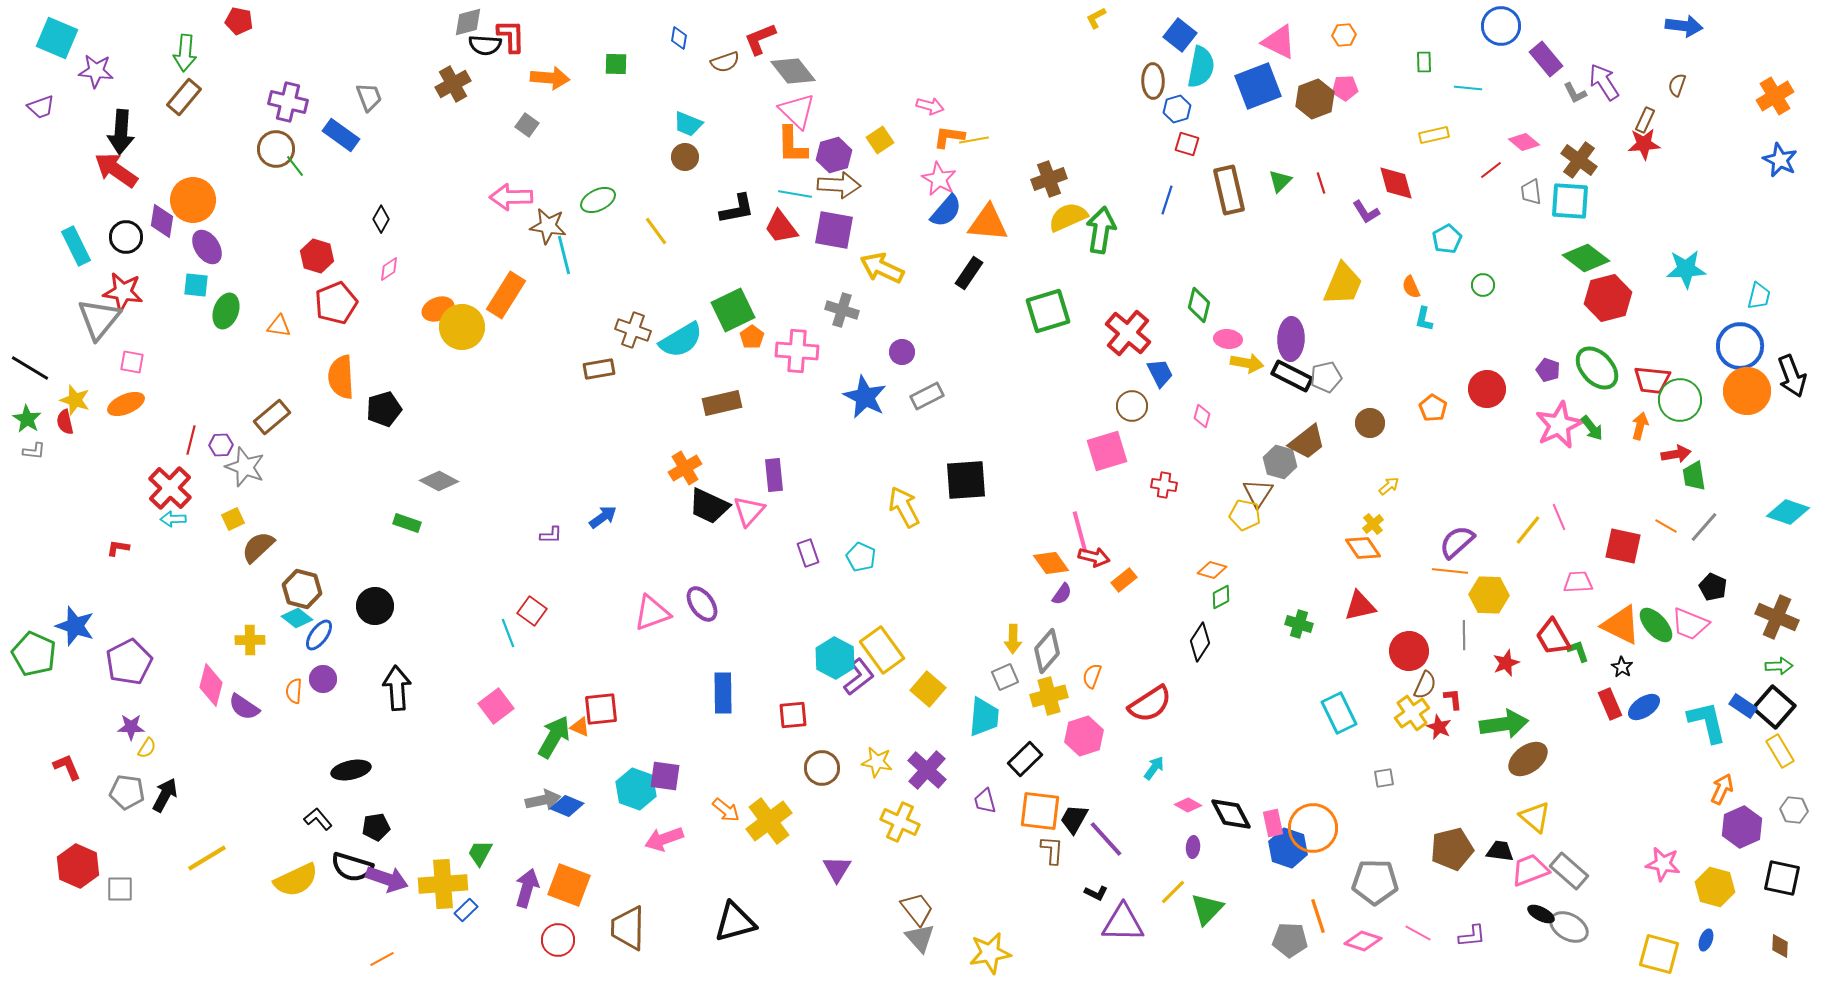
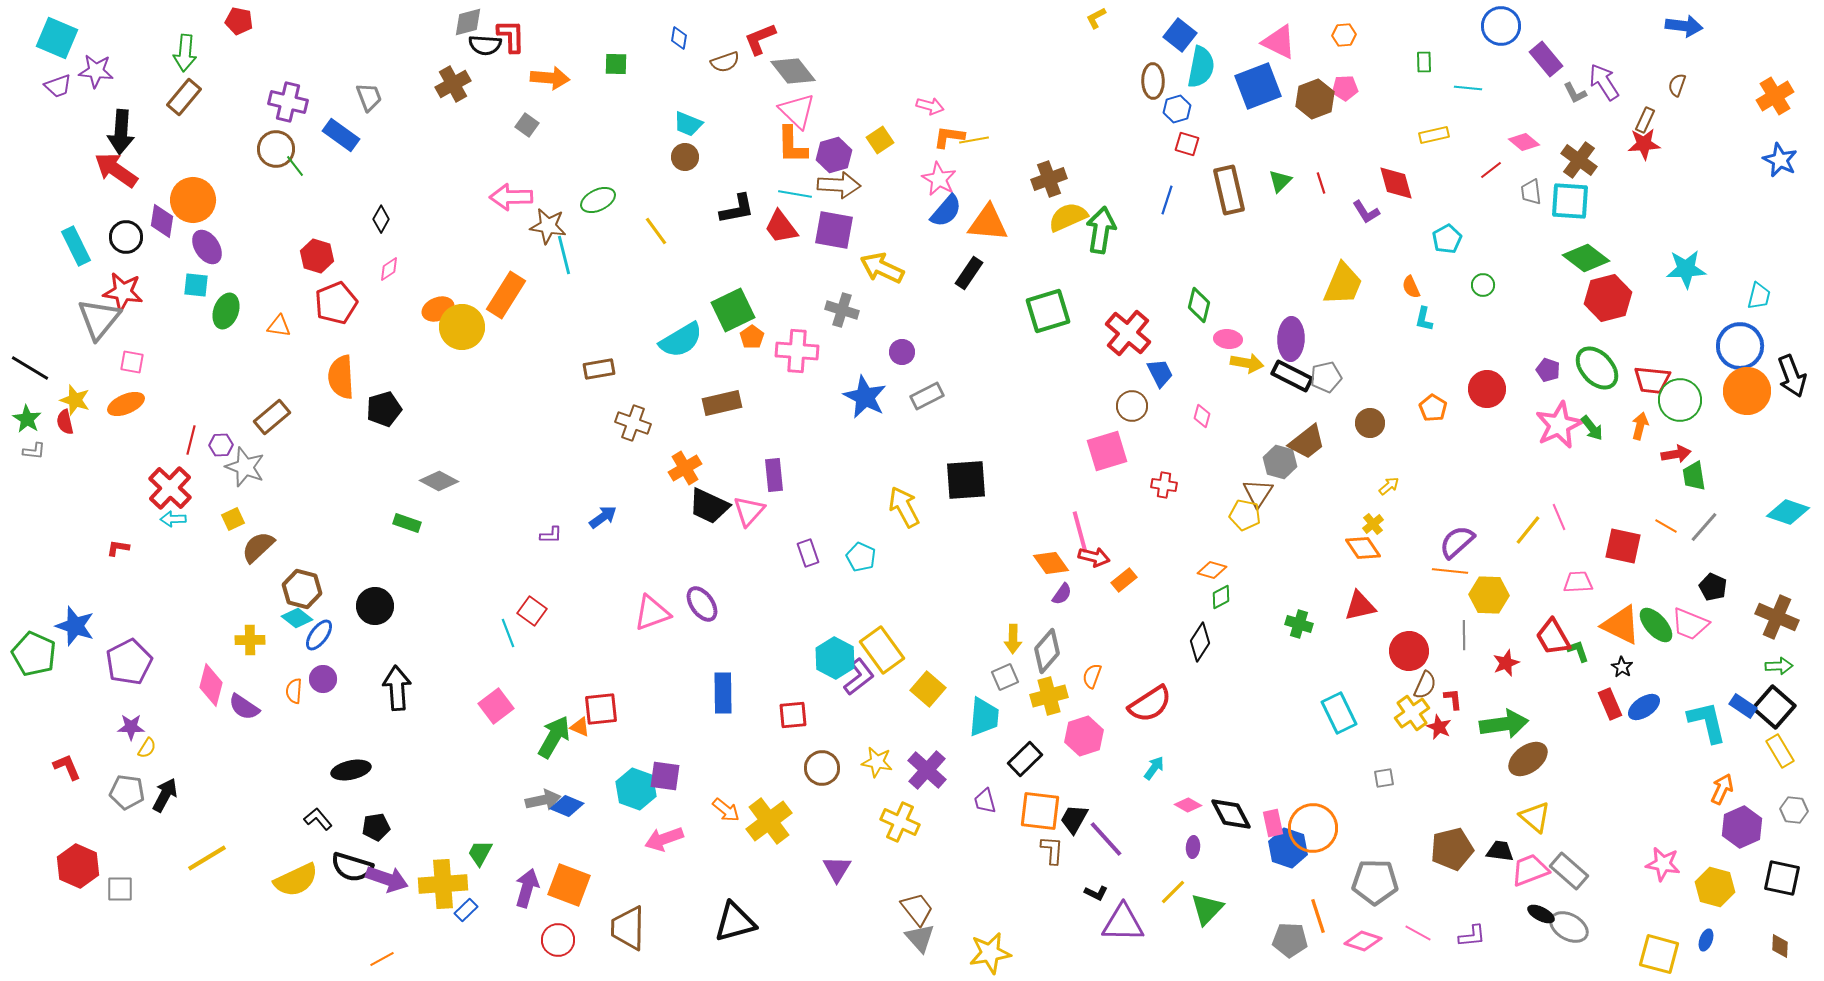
purple trapezoid at (41, 107): moved 17 px right, 21 px up
brown cross at (633, 330): moved 93 px down
